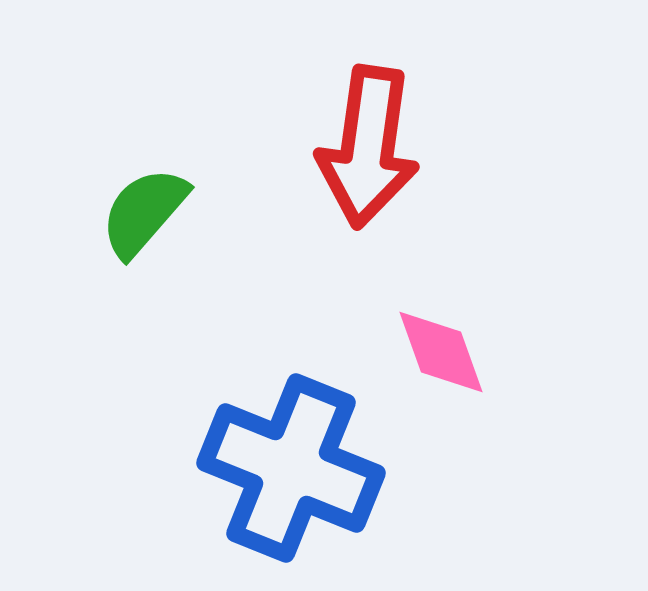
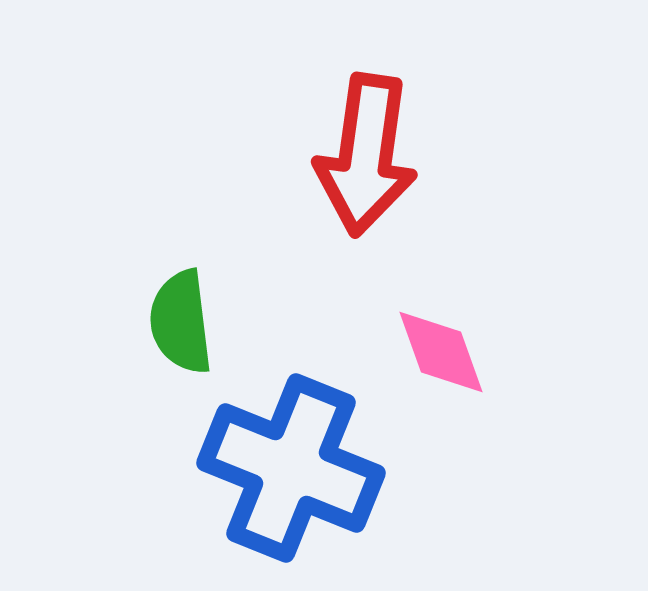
red arrow: moved 2 px left, 8 px down
green semicircle: moved 37 px right, 110 px down; rotated 48 degrees counterclockwise
